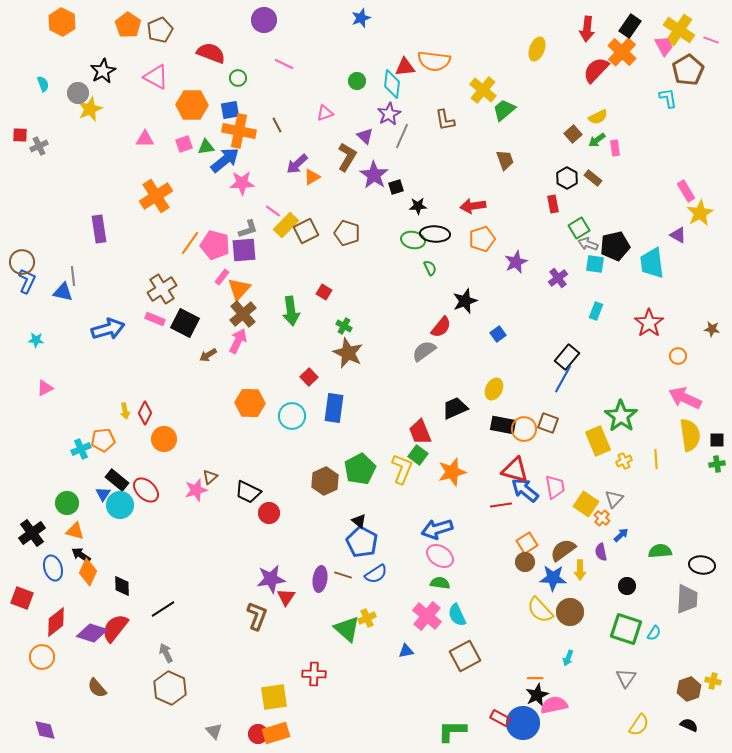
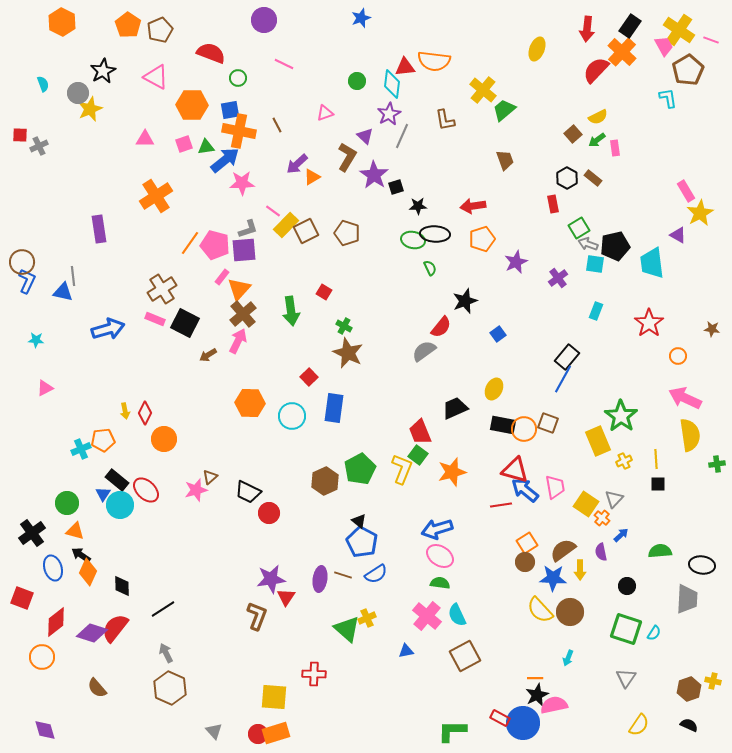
black square at (717, 440): moved 59 px left, 44 px down
yellow square at (274, 697): rotated 12 degrees clockwise
